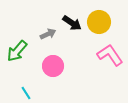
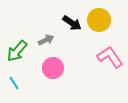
yellow circle: moved 2 px up
gray arrow: moved 2 px left, 6 px down
pink L-shape: moved 2 px down
pink circle: moved 2 px down
cyan line: moved 12 px left, 10 px up
